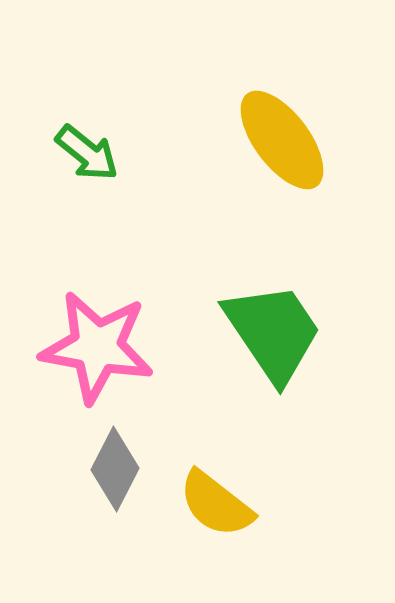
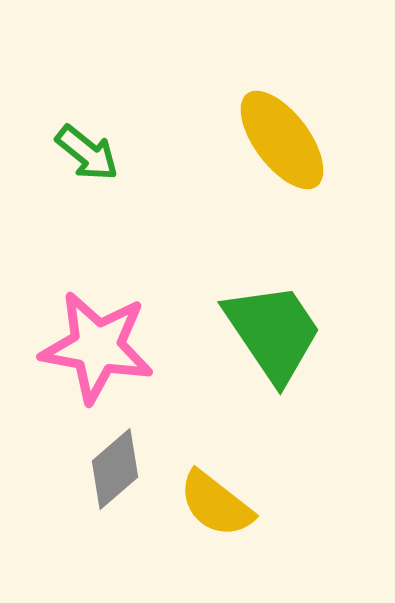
gray diamond: rotated 22 degrees clockwise
